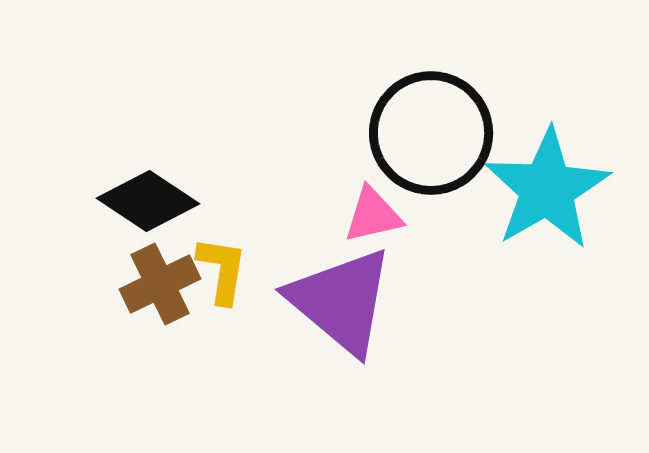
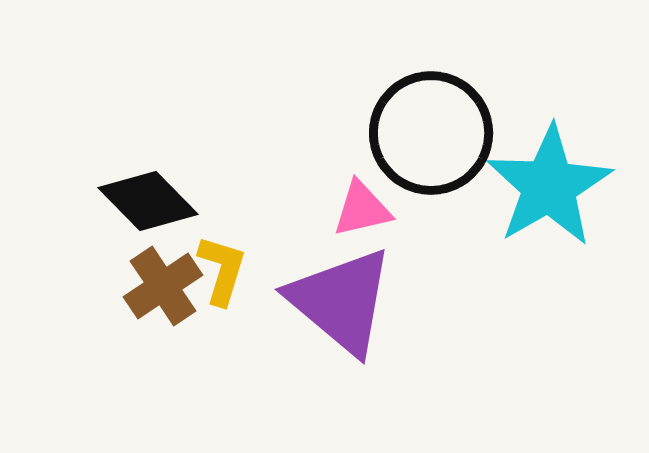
cyan star: moved 2 px right, 3 px up
black diamond: rotated 12 degrees clockwise
pink triangle: moved 11 px left, 6 px up
yellow L-shape: rotated 8 degrees clockwise
brown cross: moved 3 px right, 2 px down; rotated 8 degrees counterclockwise
